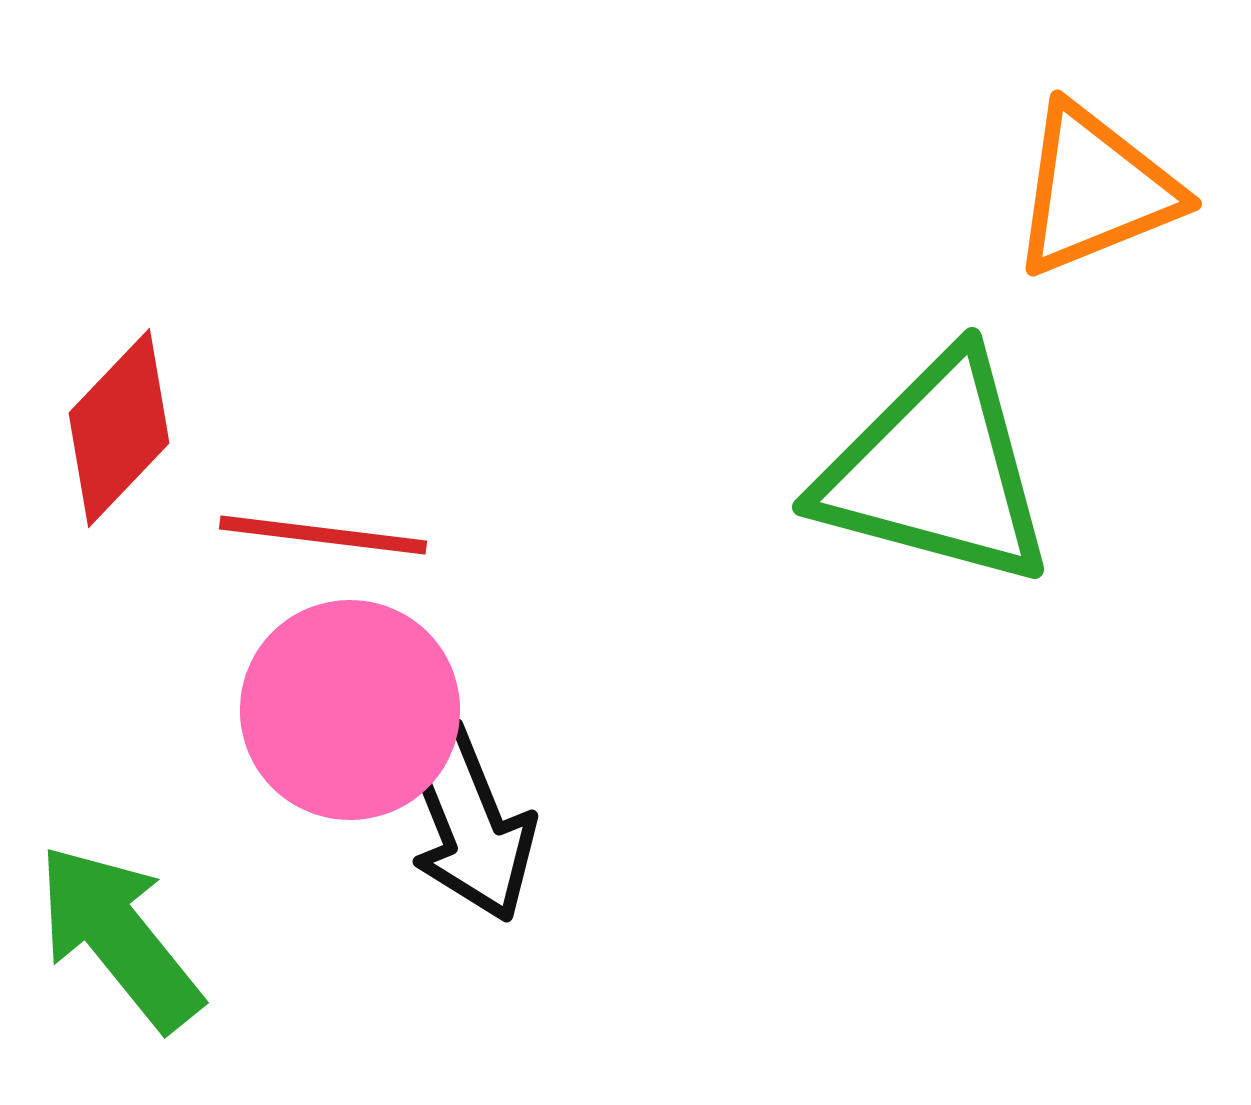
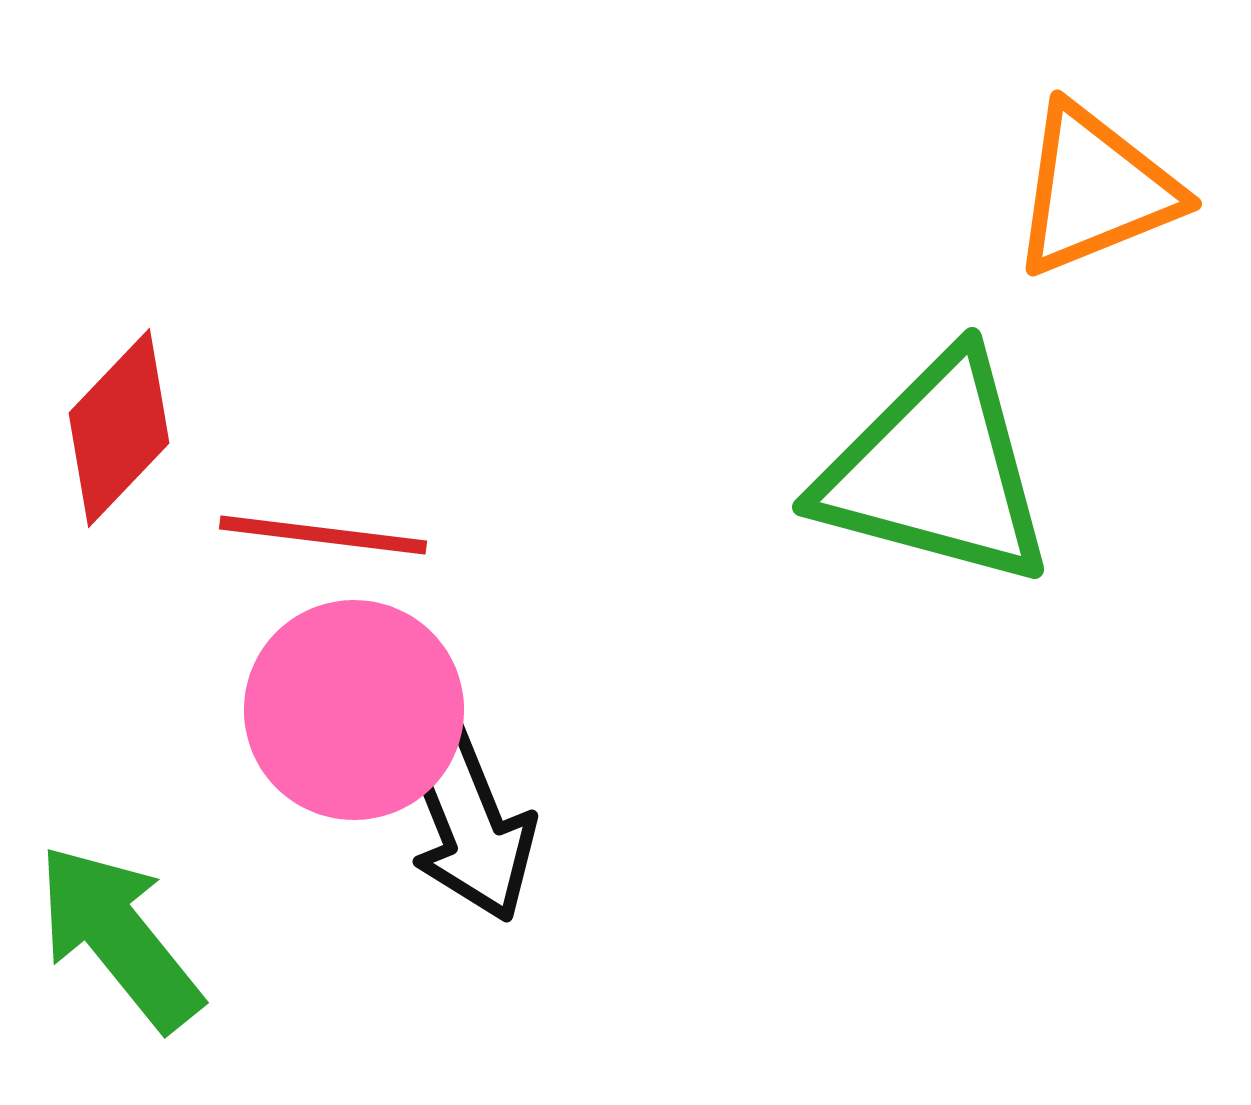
pink circle: moved 4 px right
